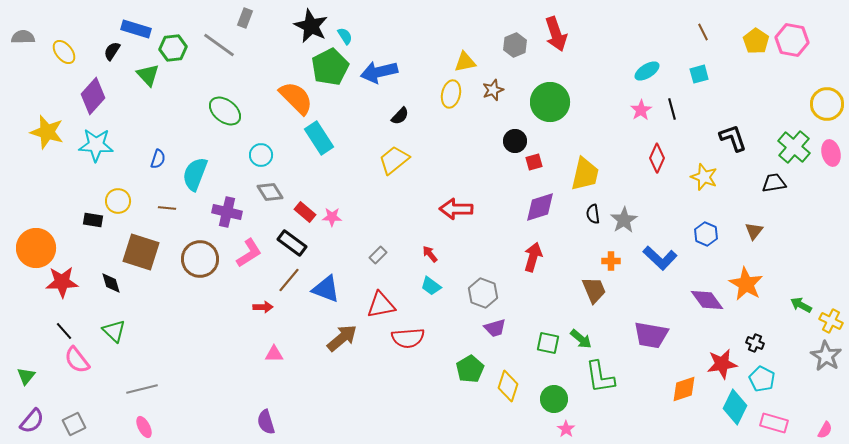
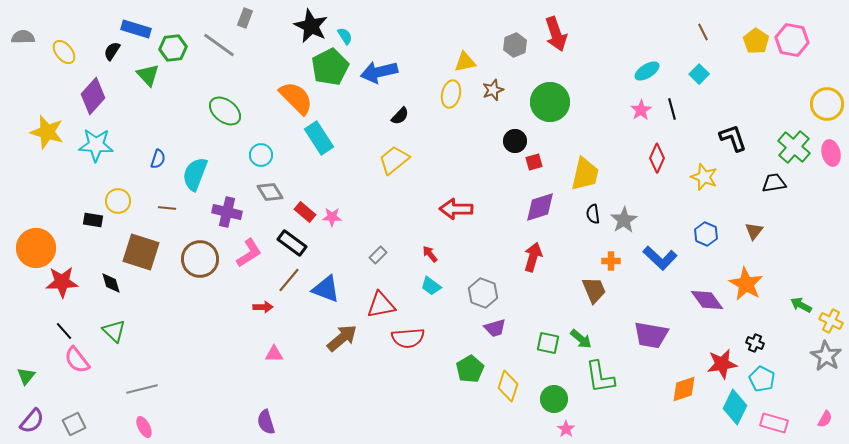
cyan square at (699, 74): rotated 30 degrees counterclockwise
pink semicircle at (825, 430): moved 11 px up
